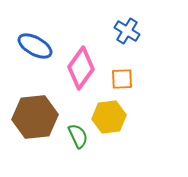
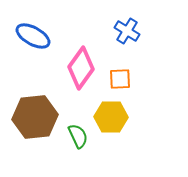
blue ellipse: moved 2 px left, 10 px up
orange square: moved 2 px left
yellow hexagon: moved 2 px right; rotated 8 degrees clockwise
